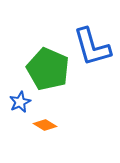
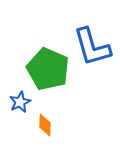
orange diamond: rotated 60 degrees clockwise
